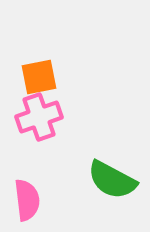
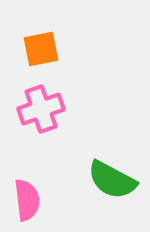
orange square: moved 2 px right, 28 px up
pink cross: moved 2 px right, 8 px up
